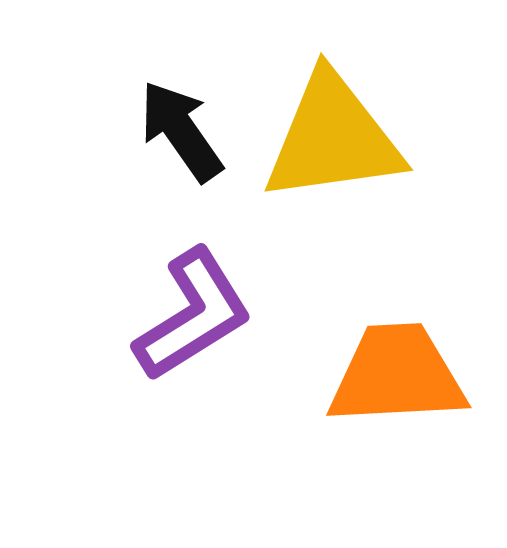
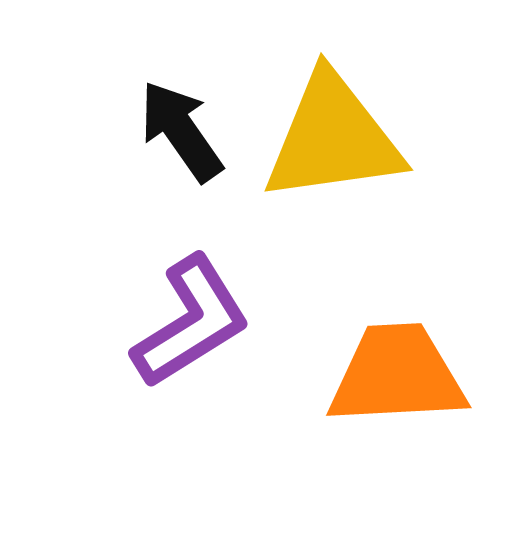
purple L-shape: moved 2 px left, 7 px down
